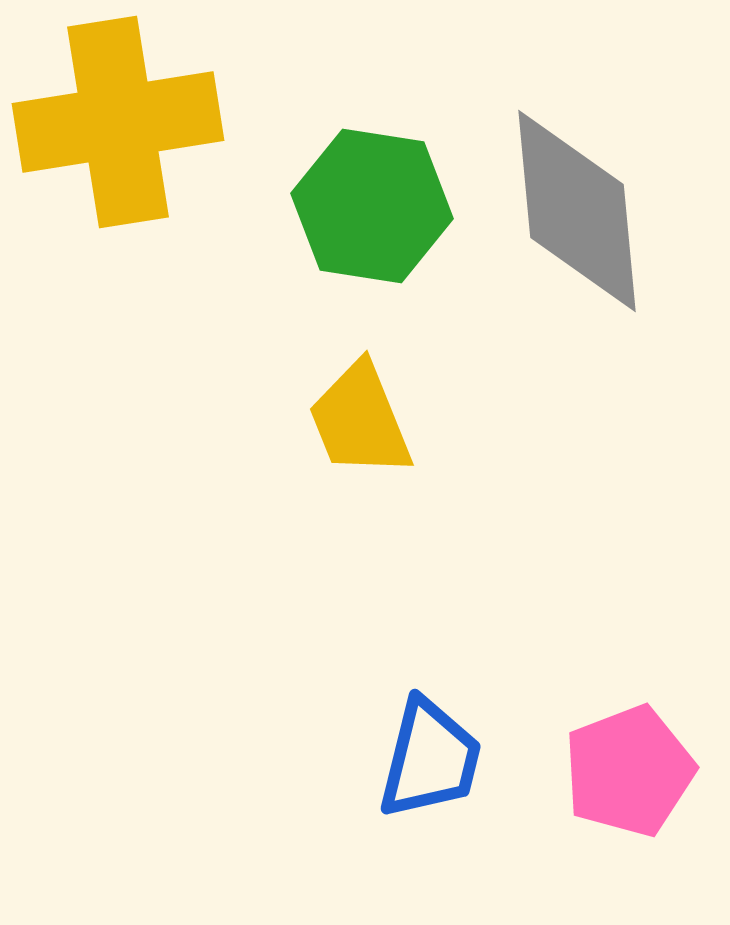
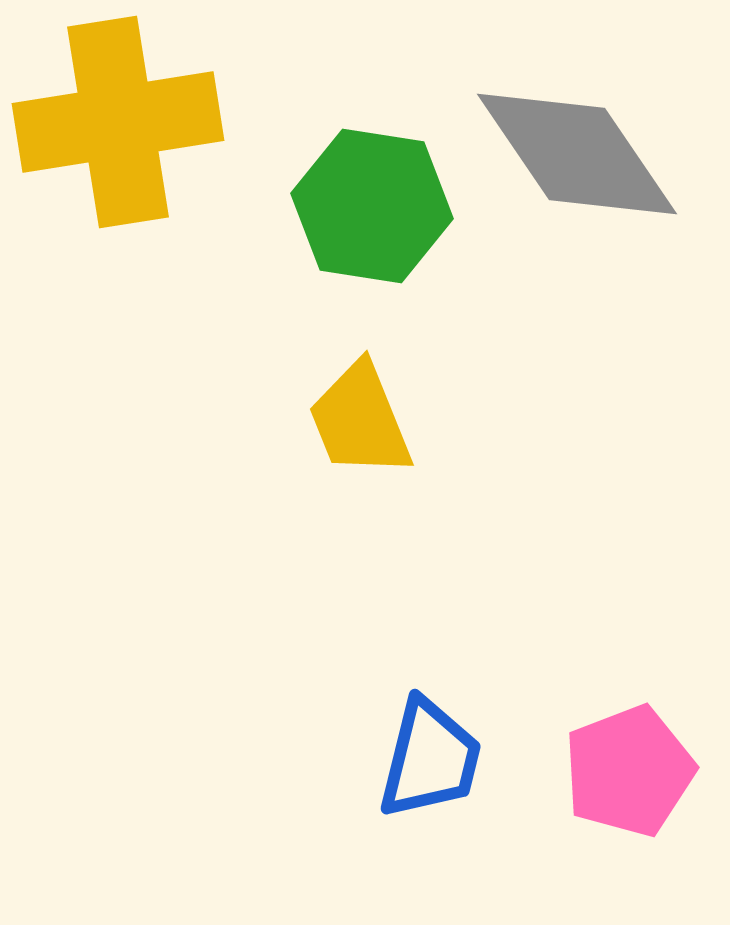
gray diamond: moved 57 px up; rotated 29 degrees counterclockwise
